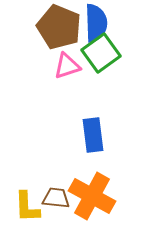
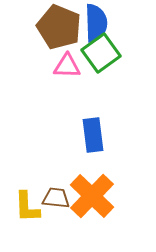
pink triangle: rotated 20 degrees clockwise
orange cross: rotated 15 degrees clockwise
